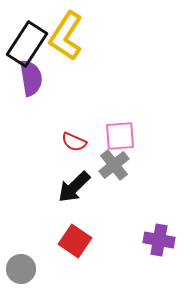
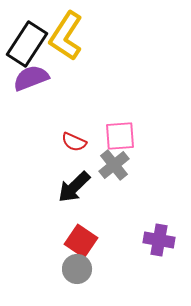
purple semicircle: rotated 102 degrees counterclockwise
red square: moved 6 px right
gray circle: moved 56 px right
